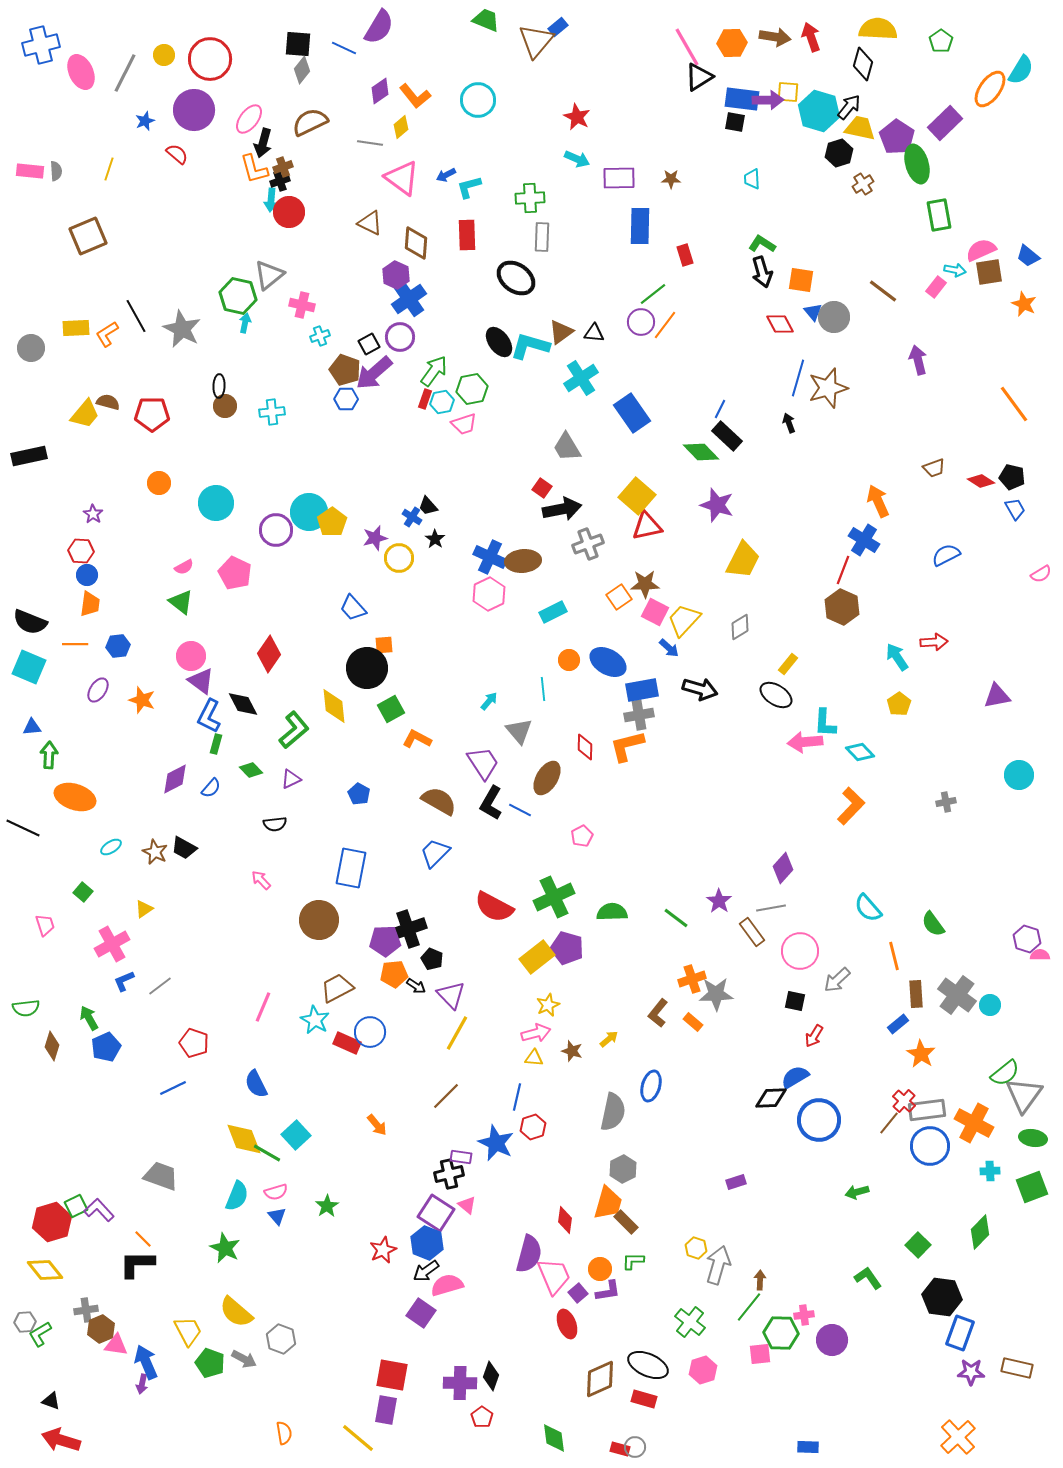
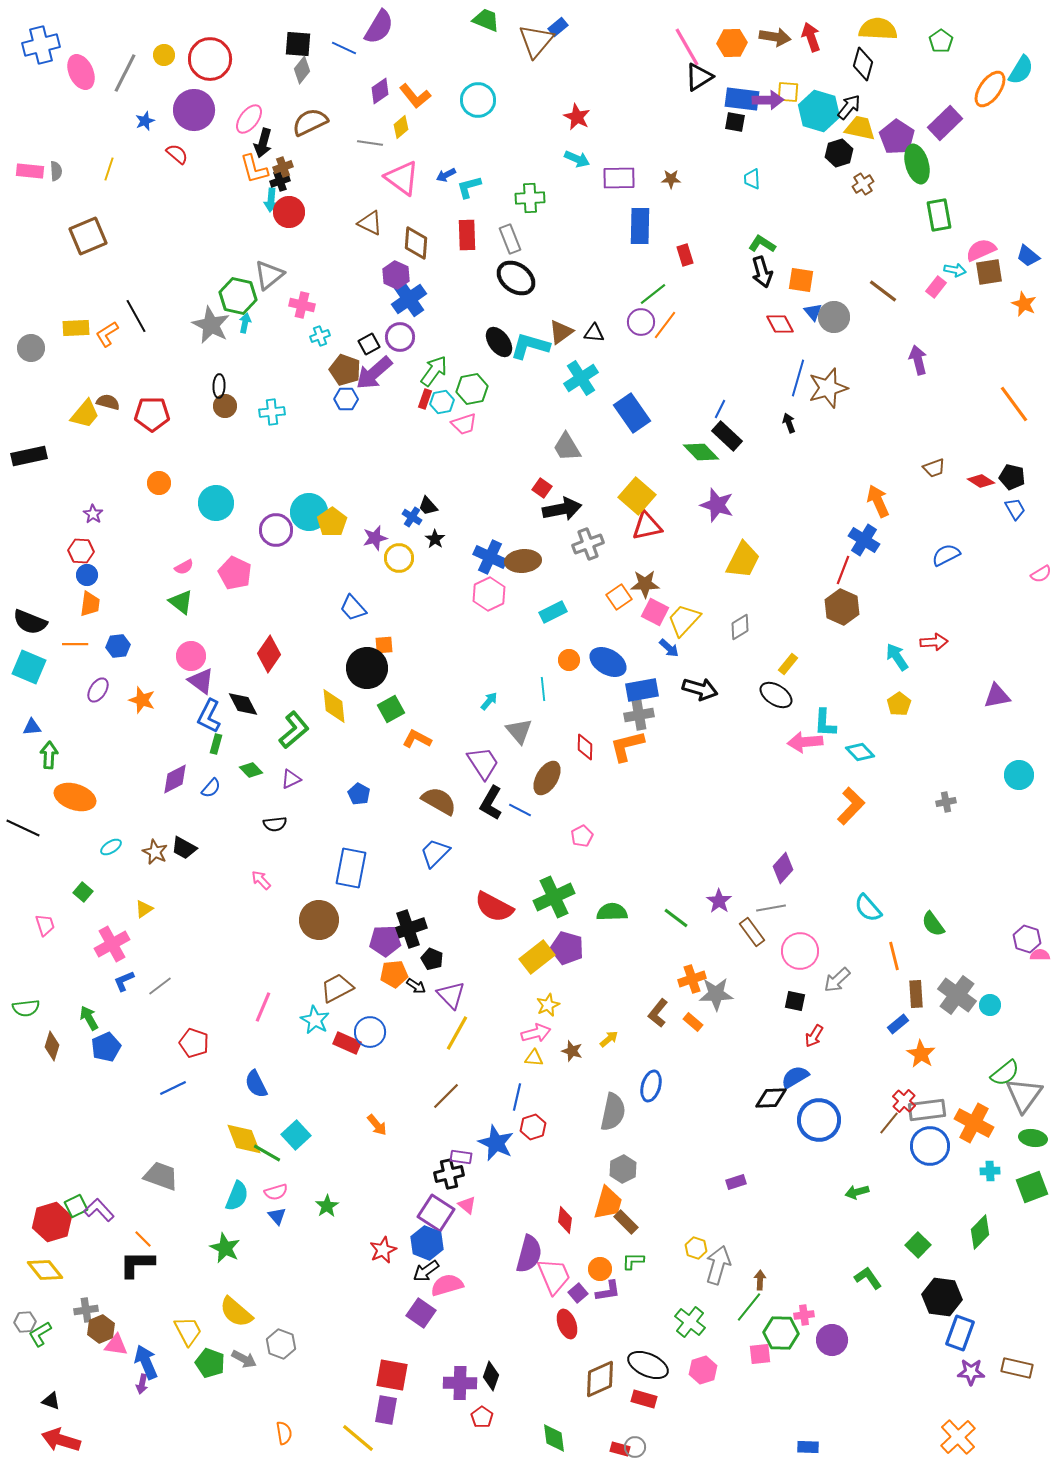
gray rectangle at (542, 237): moved 32 px left, 2 px down; rotated 24 degrees counterclockwise
gray star at (182, 329): moved 29 px right, 4 px up
gray hexagon at (281, 1339): moved 5 px down
